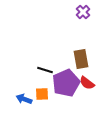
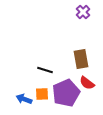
purple pentagon: moved 10 px down
